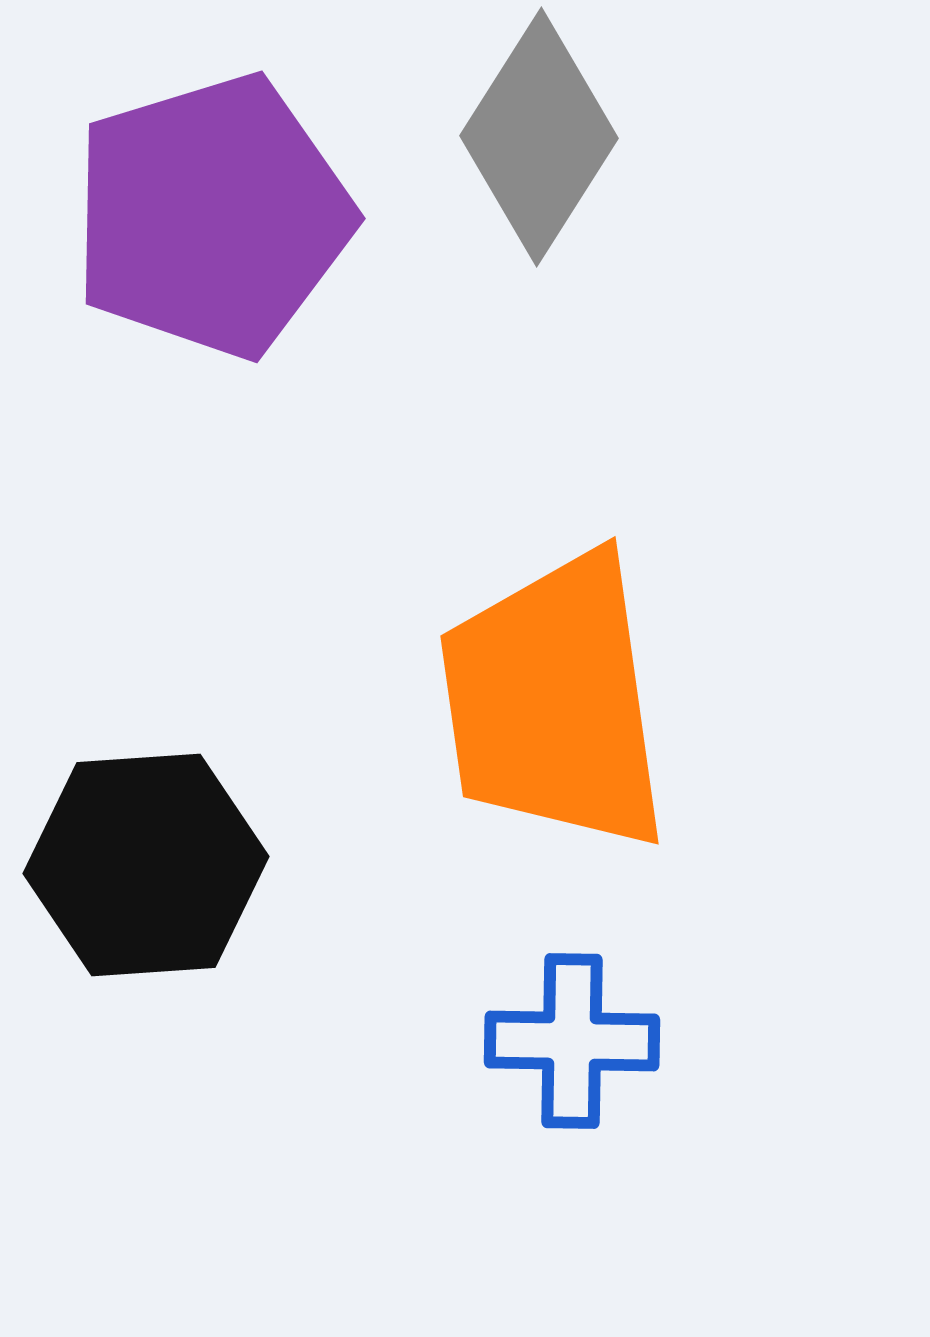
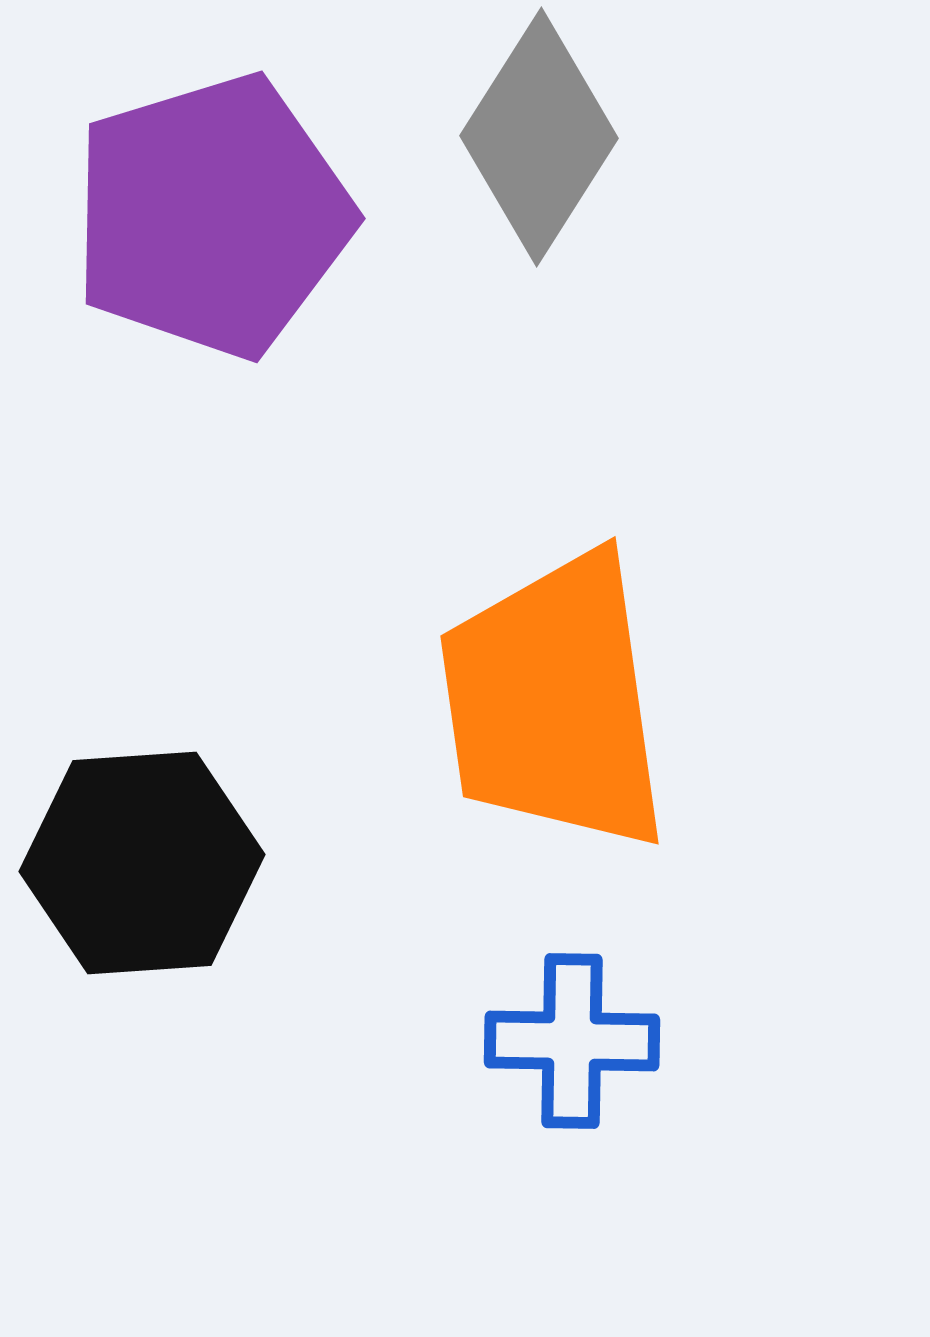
black hexagon: moved 4 px left, 2 px up
